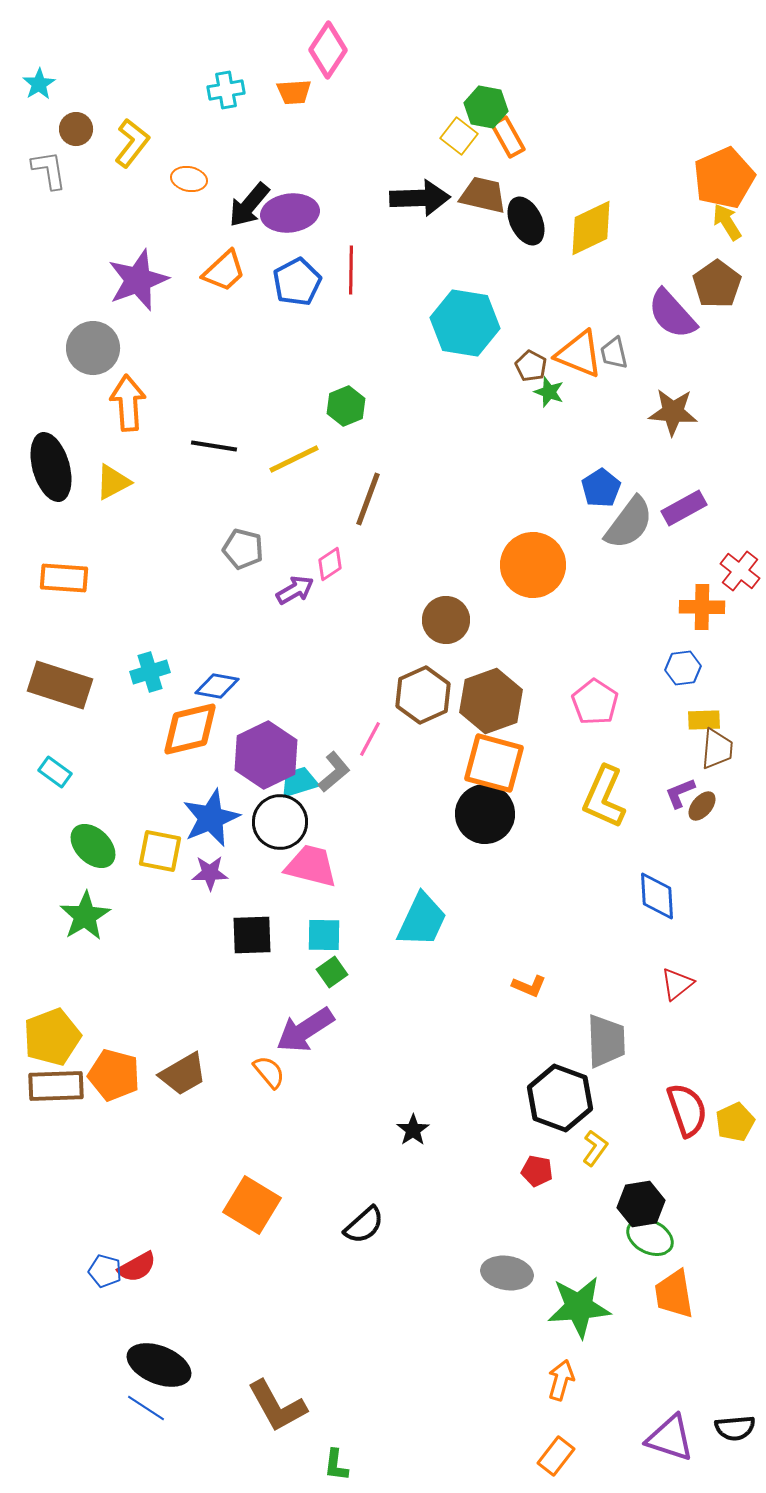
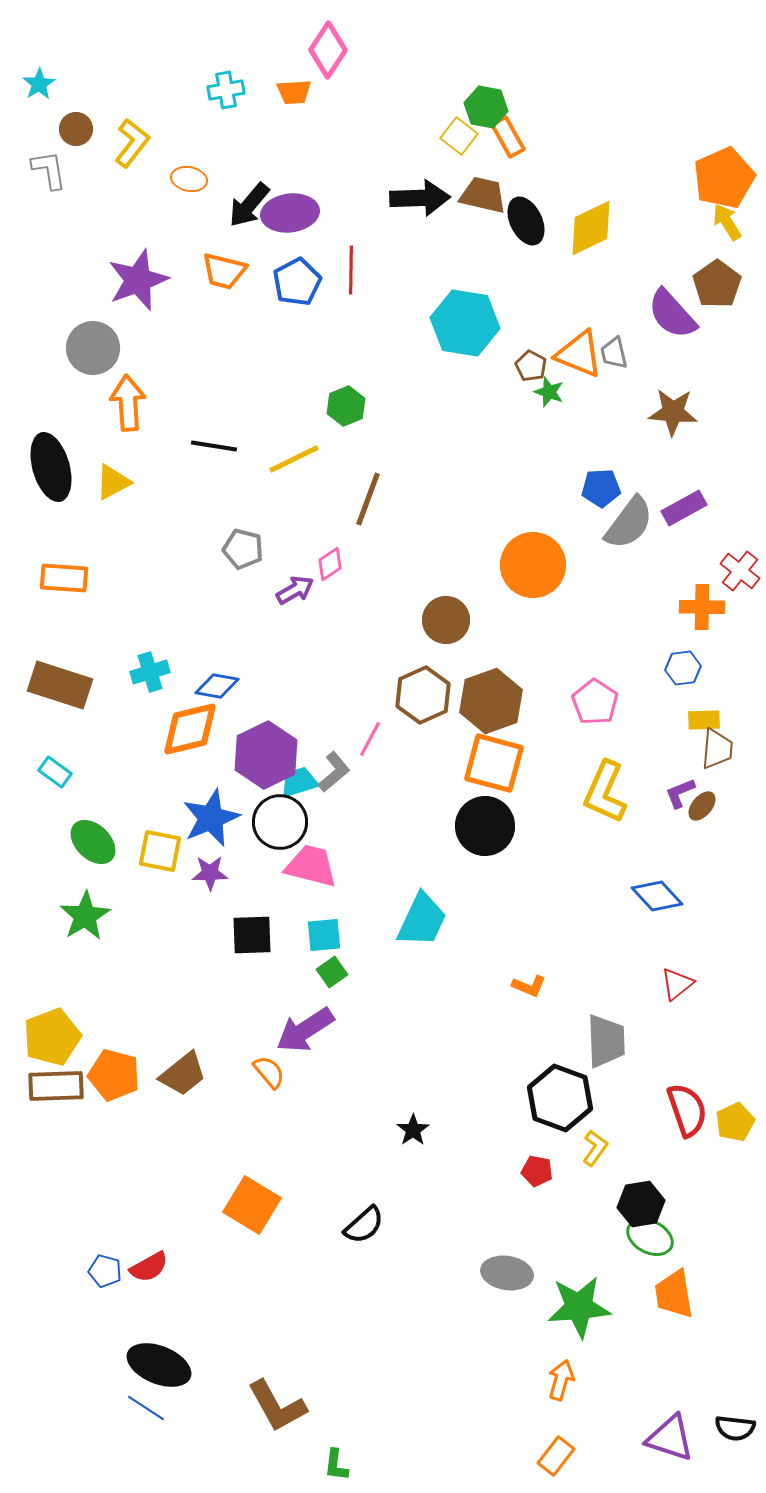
orange trapezoid at (224, 271): rotated 57 degrees clockwise
blue pentagon at (601, 488): rotated 30 degrees clockwise
yellow L-shape at (604, 797): moved 1 px right, 5 px up
black circle at (485, 814): moved 12 px down
green ellipse at (93, 846): moved 4 px up
blue diamond at (657, 896): rotated 39 degrees counterclockwise
cyan square at (324, 935): rotated 6 degrees counterclockwise
brown trapezoid at (183, 1074): rotated 9 degrees counterclockwise
red semicircle at (137, 1267): moved 12 px right
black semicircle at (735, 1428): rotated 12 degrees clockwise
